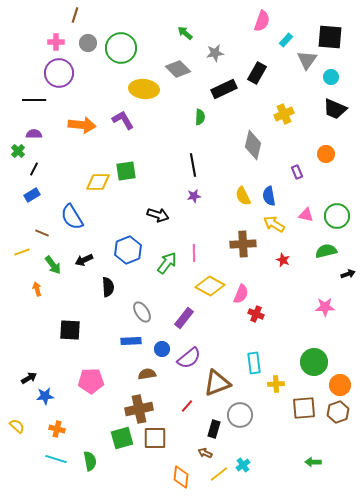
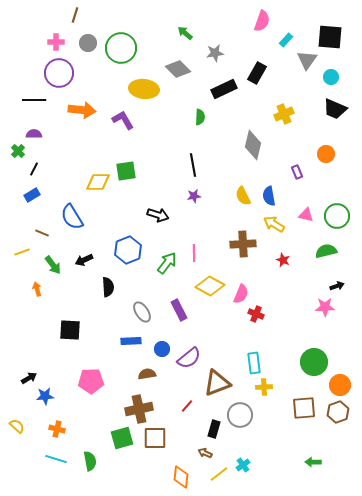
orange arrow at (82, 125): moved 15 px up
black arrow at (348, 274): moved 11 px left, 12 px down
purple rectangle at (184, 318): moved 5 px left, 8 px up; rotated 65 degrees counterclockwise
yellow cross at (276, 384): moved 12 px left, 3 px down
